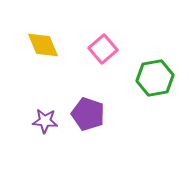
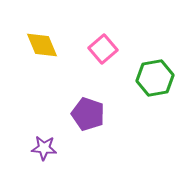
yellow diamond: moved 1 px left
purple star: moved 1 px left, 27 px down
